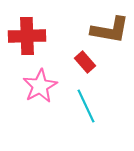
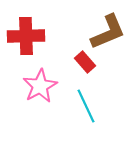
brown L-shape: moved 2 px left, 2 px down; rotated 33 degrees counterclockwise
red cross: moved 1 px left
